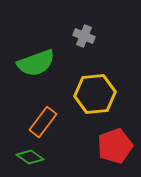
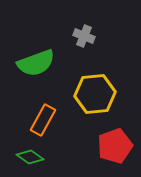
orange rectangle: moved 2 px up; rotated 8 degrees counterclockwise
